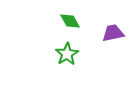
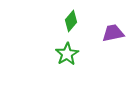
green diamond: moved 1 px right; rotated 70 degrees clockwise
